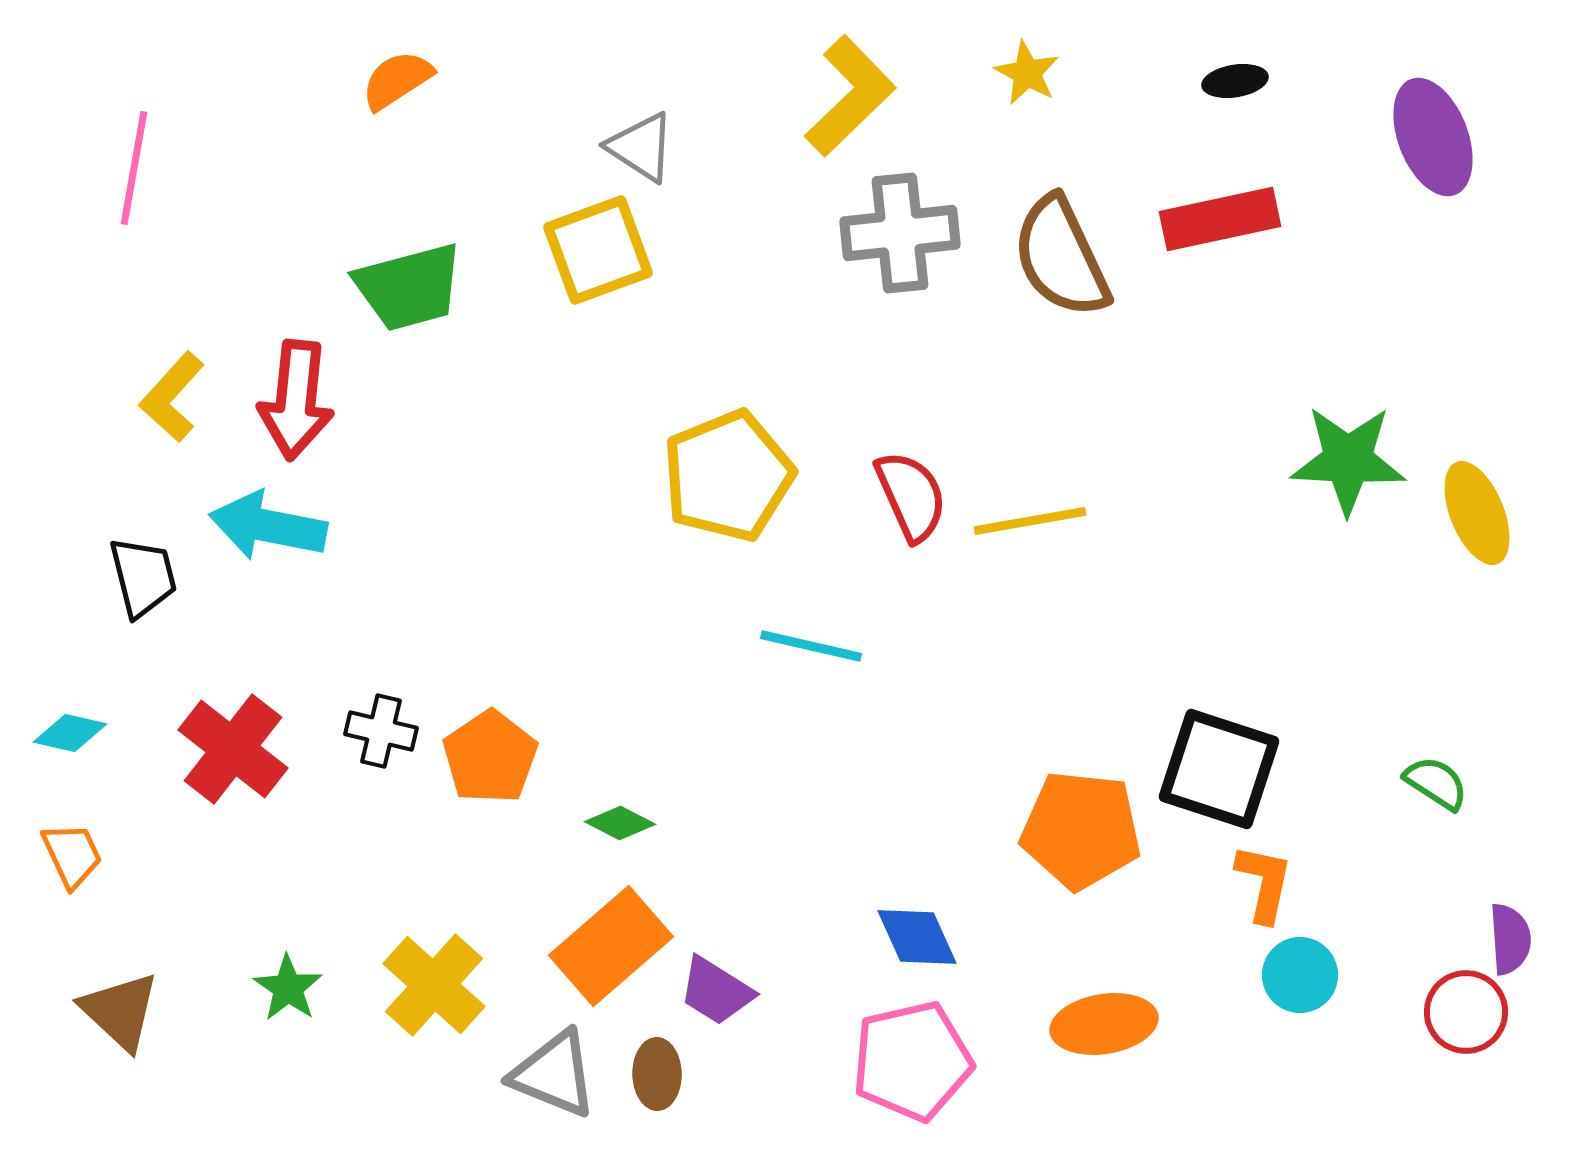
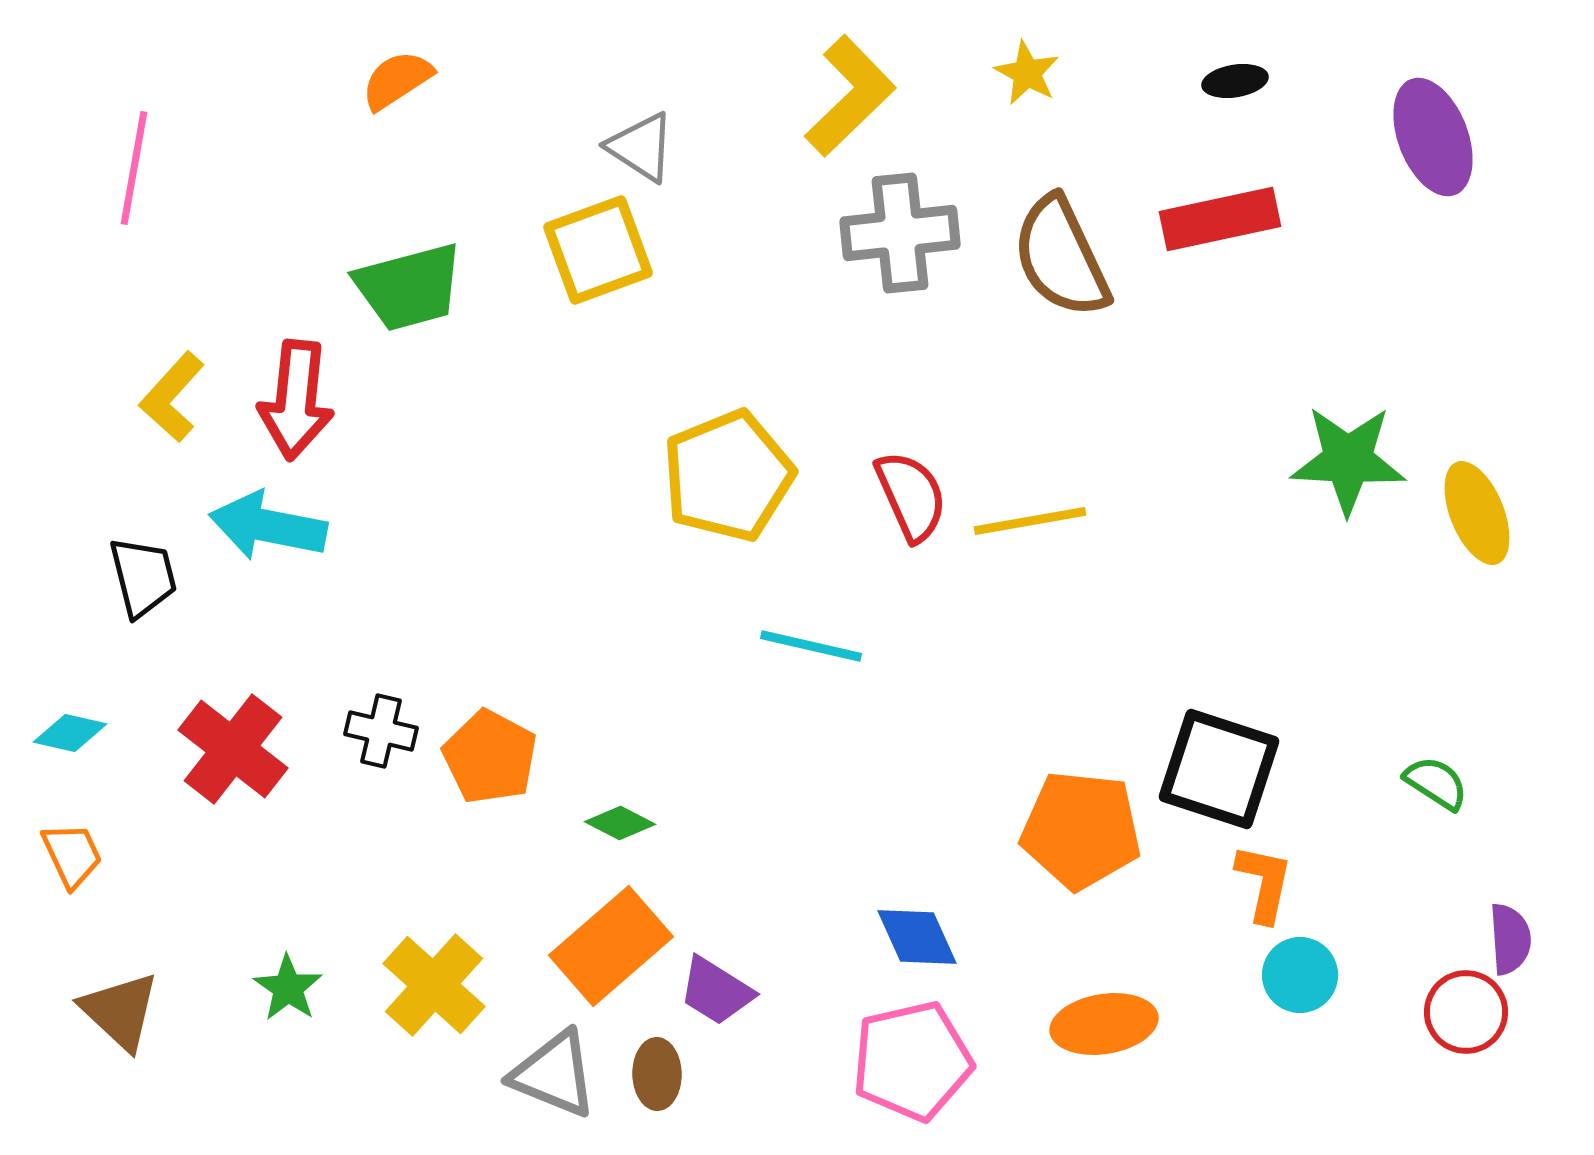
orange pentagon at (490, 757): rotated 10 degrees counterclockwise
